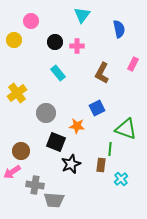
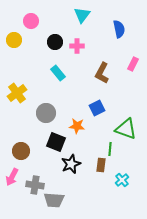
pink arrow: moved 5 px down; rotated 30 degrees counterclockwise
cyan cross: moved 1 px right, 1 px down
